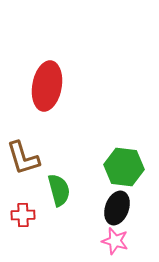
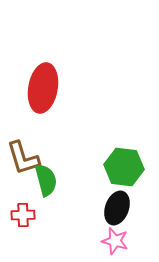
red ellipse: moved 4 px left, 2 px down
green semicircle: moved 13 px left, 10 px up
